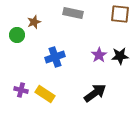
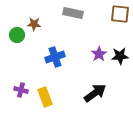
brown star: moved 2 px down; rotated 24 degrees clockwise
purple star: moved 1 px up
yellow rectangle: moved 3 px down; rotated 36 degrees clockwise
